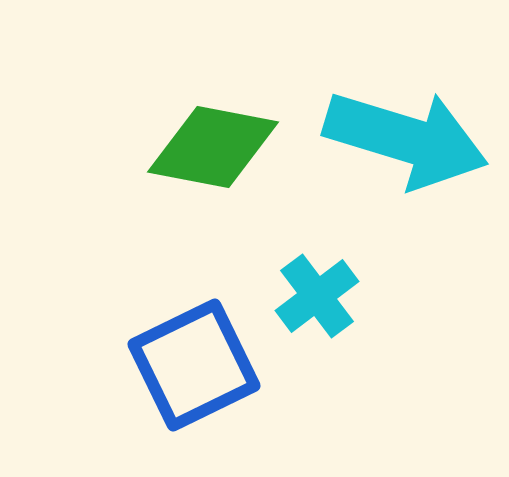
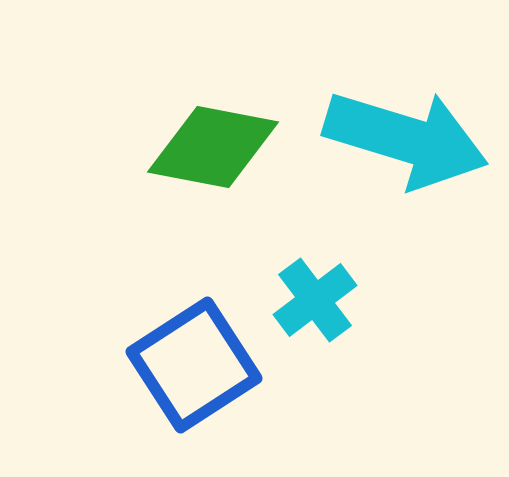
cyan cross: moved 2 px left, 4 px down
blue square: rotated 7 degrees counterclockwise
